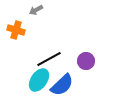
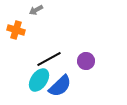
blue semicircle: moved 2 px left, 1 px down
